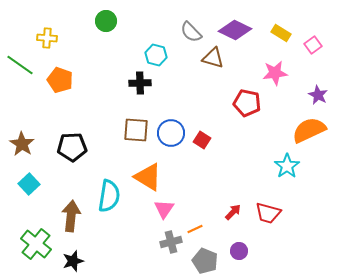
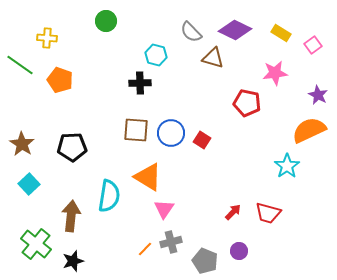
orange line: moved 50 px left, 20 px down; rotated 21 degrees counterclockwise
